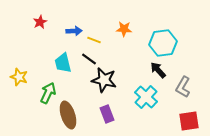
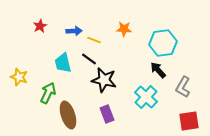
red star: moved 4 px down
